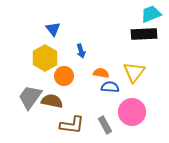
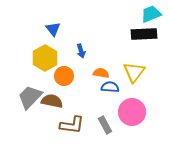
gray trapezoid: rotated 8 degrees clockwise
